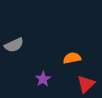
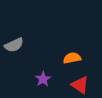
red triangle: moved 6 px left, 1 px down; rotated 42 degrees counterclockwise
